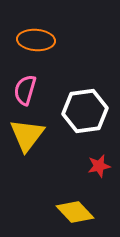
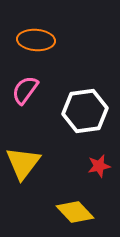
pink semicircle: rotated 20 degrees clockwise
yellow triangle: moved 4 px left, 28 px down
